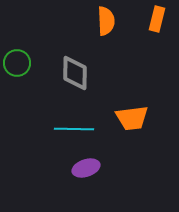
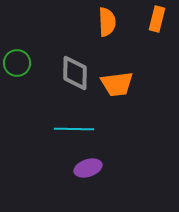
orange semicircle: moved 1 px right, 1 px down
orange trapezoid: moved 15 px left, 34 px up
purple ellipse: moved 2 px right
